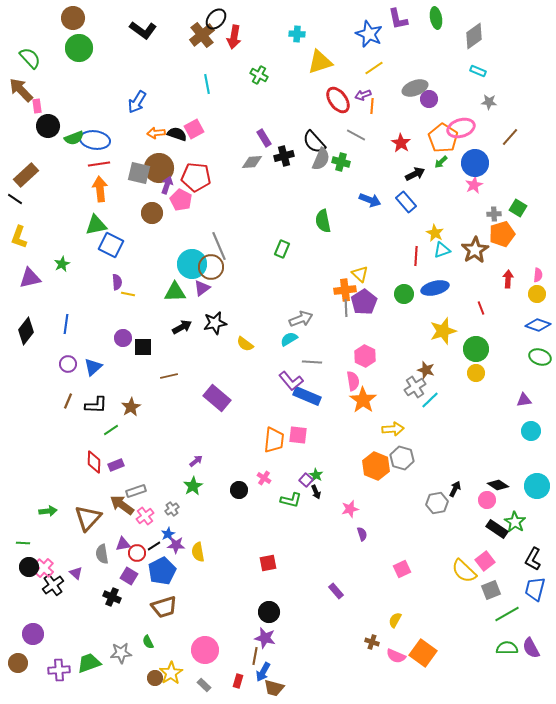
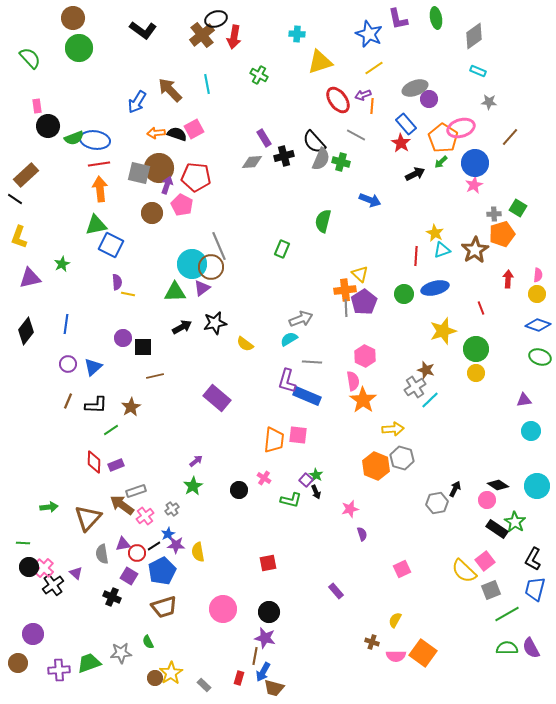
black ellipse at (216, 19): rotated 30 degrees clockwise
brown arrow at (21, 90): moved 149 px right
pink pentagon at (181, 200): moved 1 px right, 5 px down
blue rectangle at (406, 202): moved 78 px up
green semicircle at (323, 221): rotated 25 degrees clockwise
brown line at (169, 376): moved 14 px left
purple L-shape at (291, 381): moved 4 px left; rotated 55 degrees clockwise
green arrow at (48, 511): moved 1 px right, 4 px up
pink circle at (205, 650): moved 18 px right, 41 px up
pink semicircle at (396, 656): rotated 24 degrees counterclockwise
red rectangle at (238, 681): moved 1 px right, 3 px up
